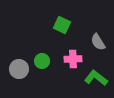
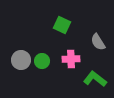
pink cross: moved 2 px left
gray circle: moved 2 px right, 9 px up
green L-shape: moved 1 px left, 1 px down
